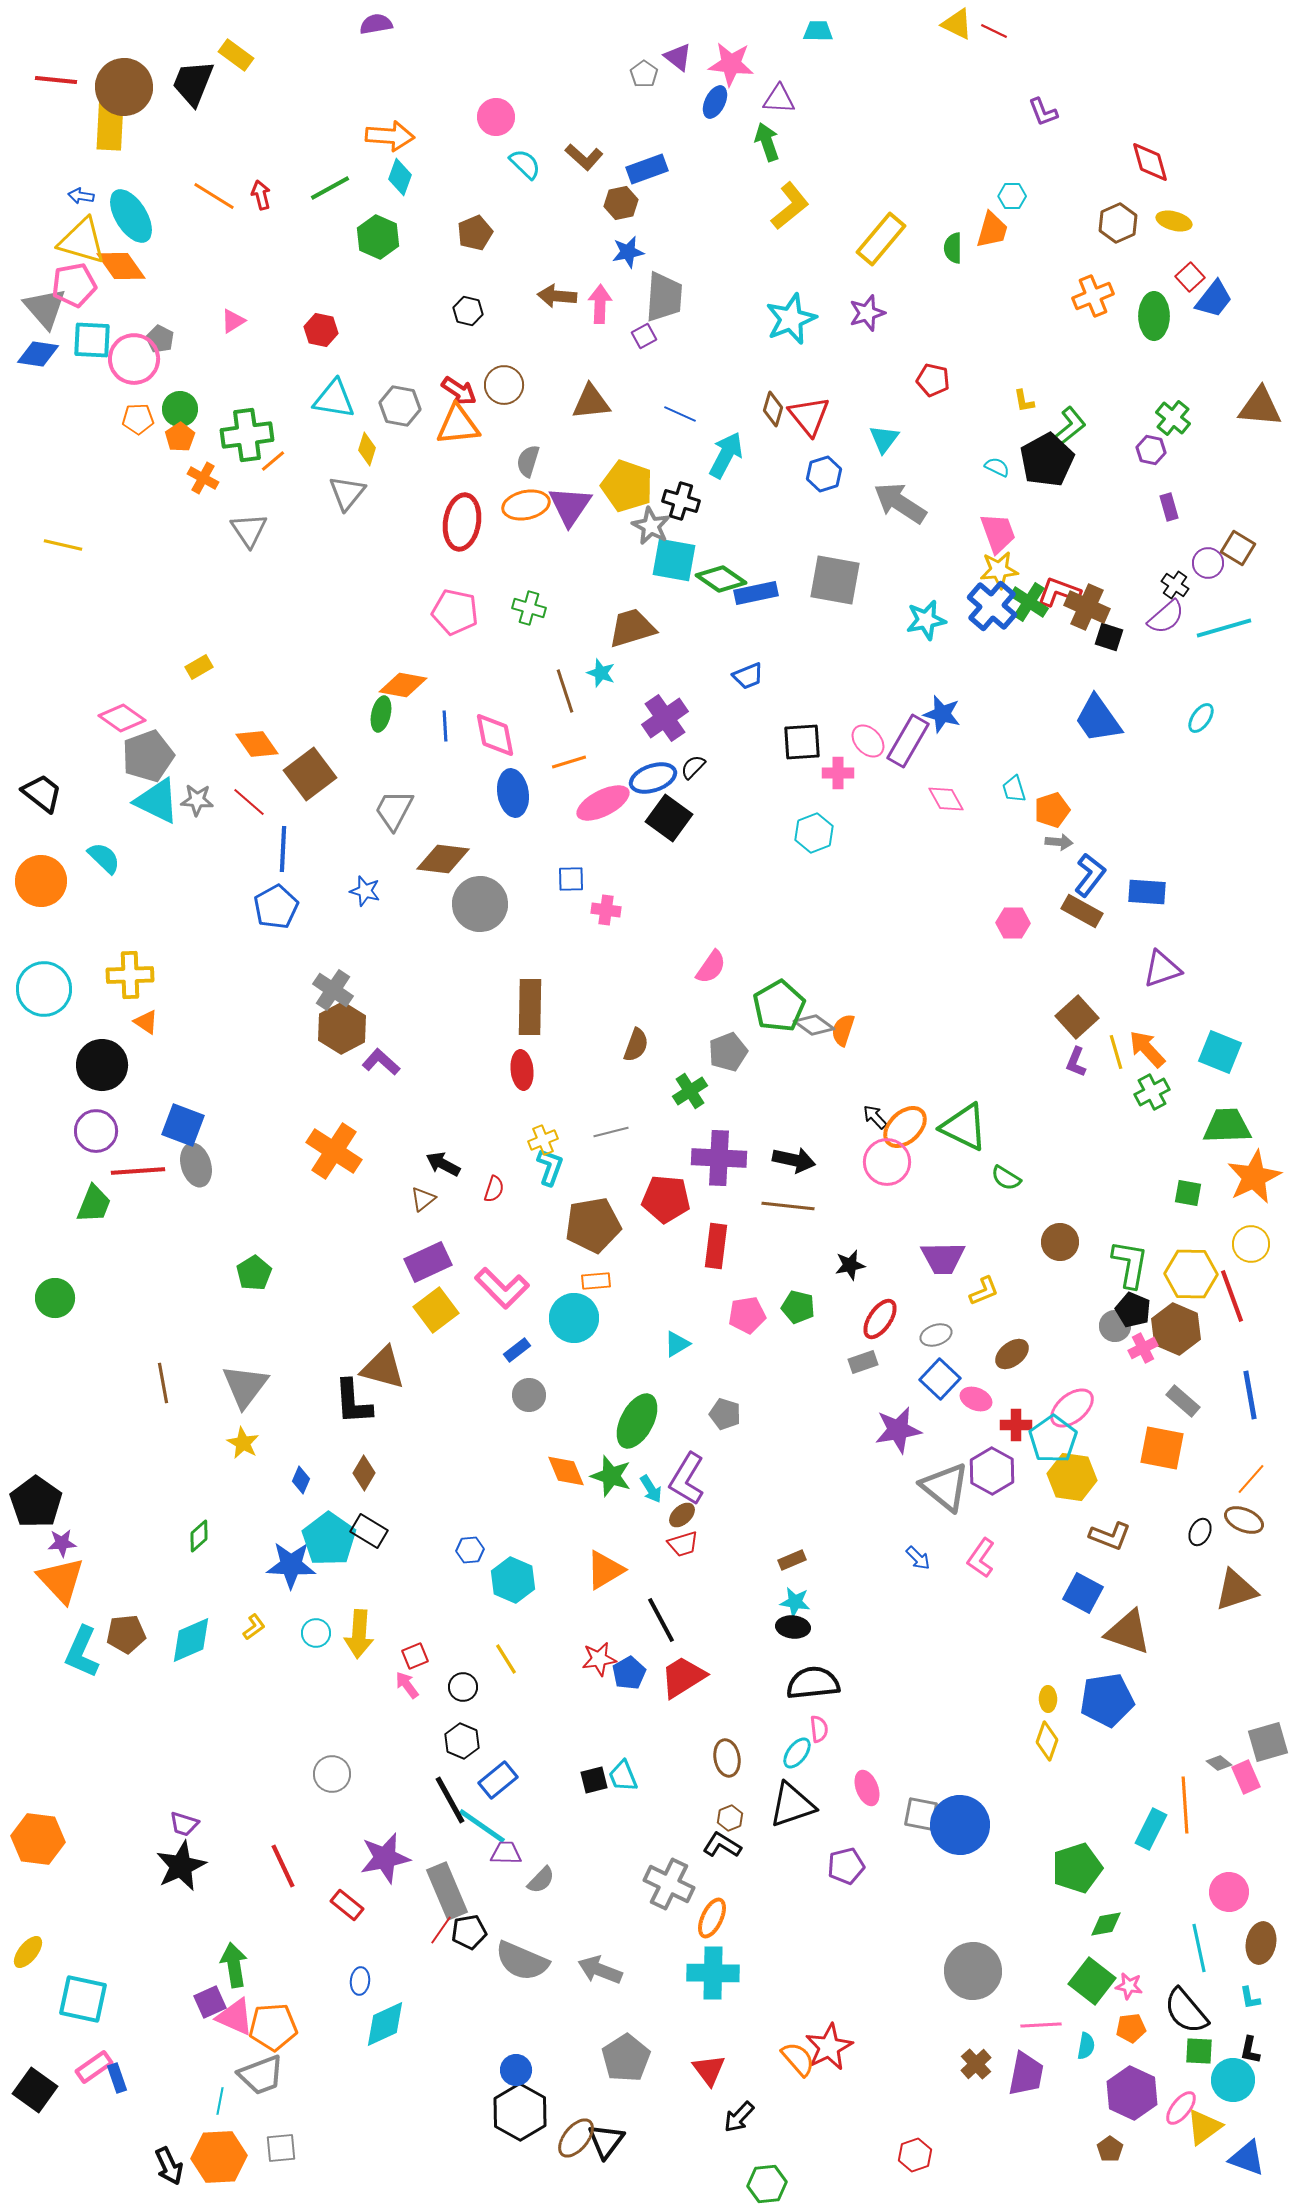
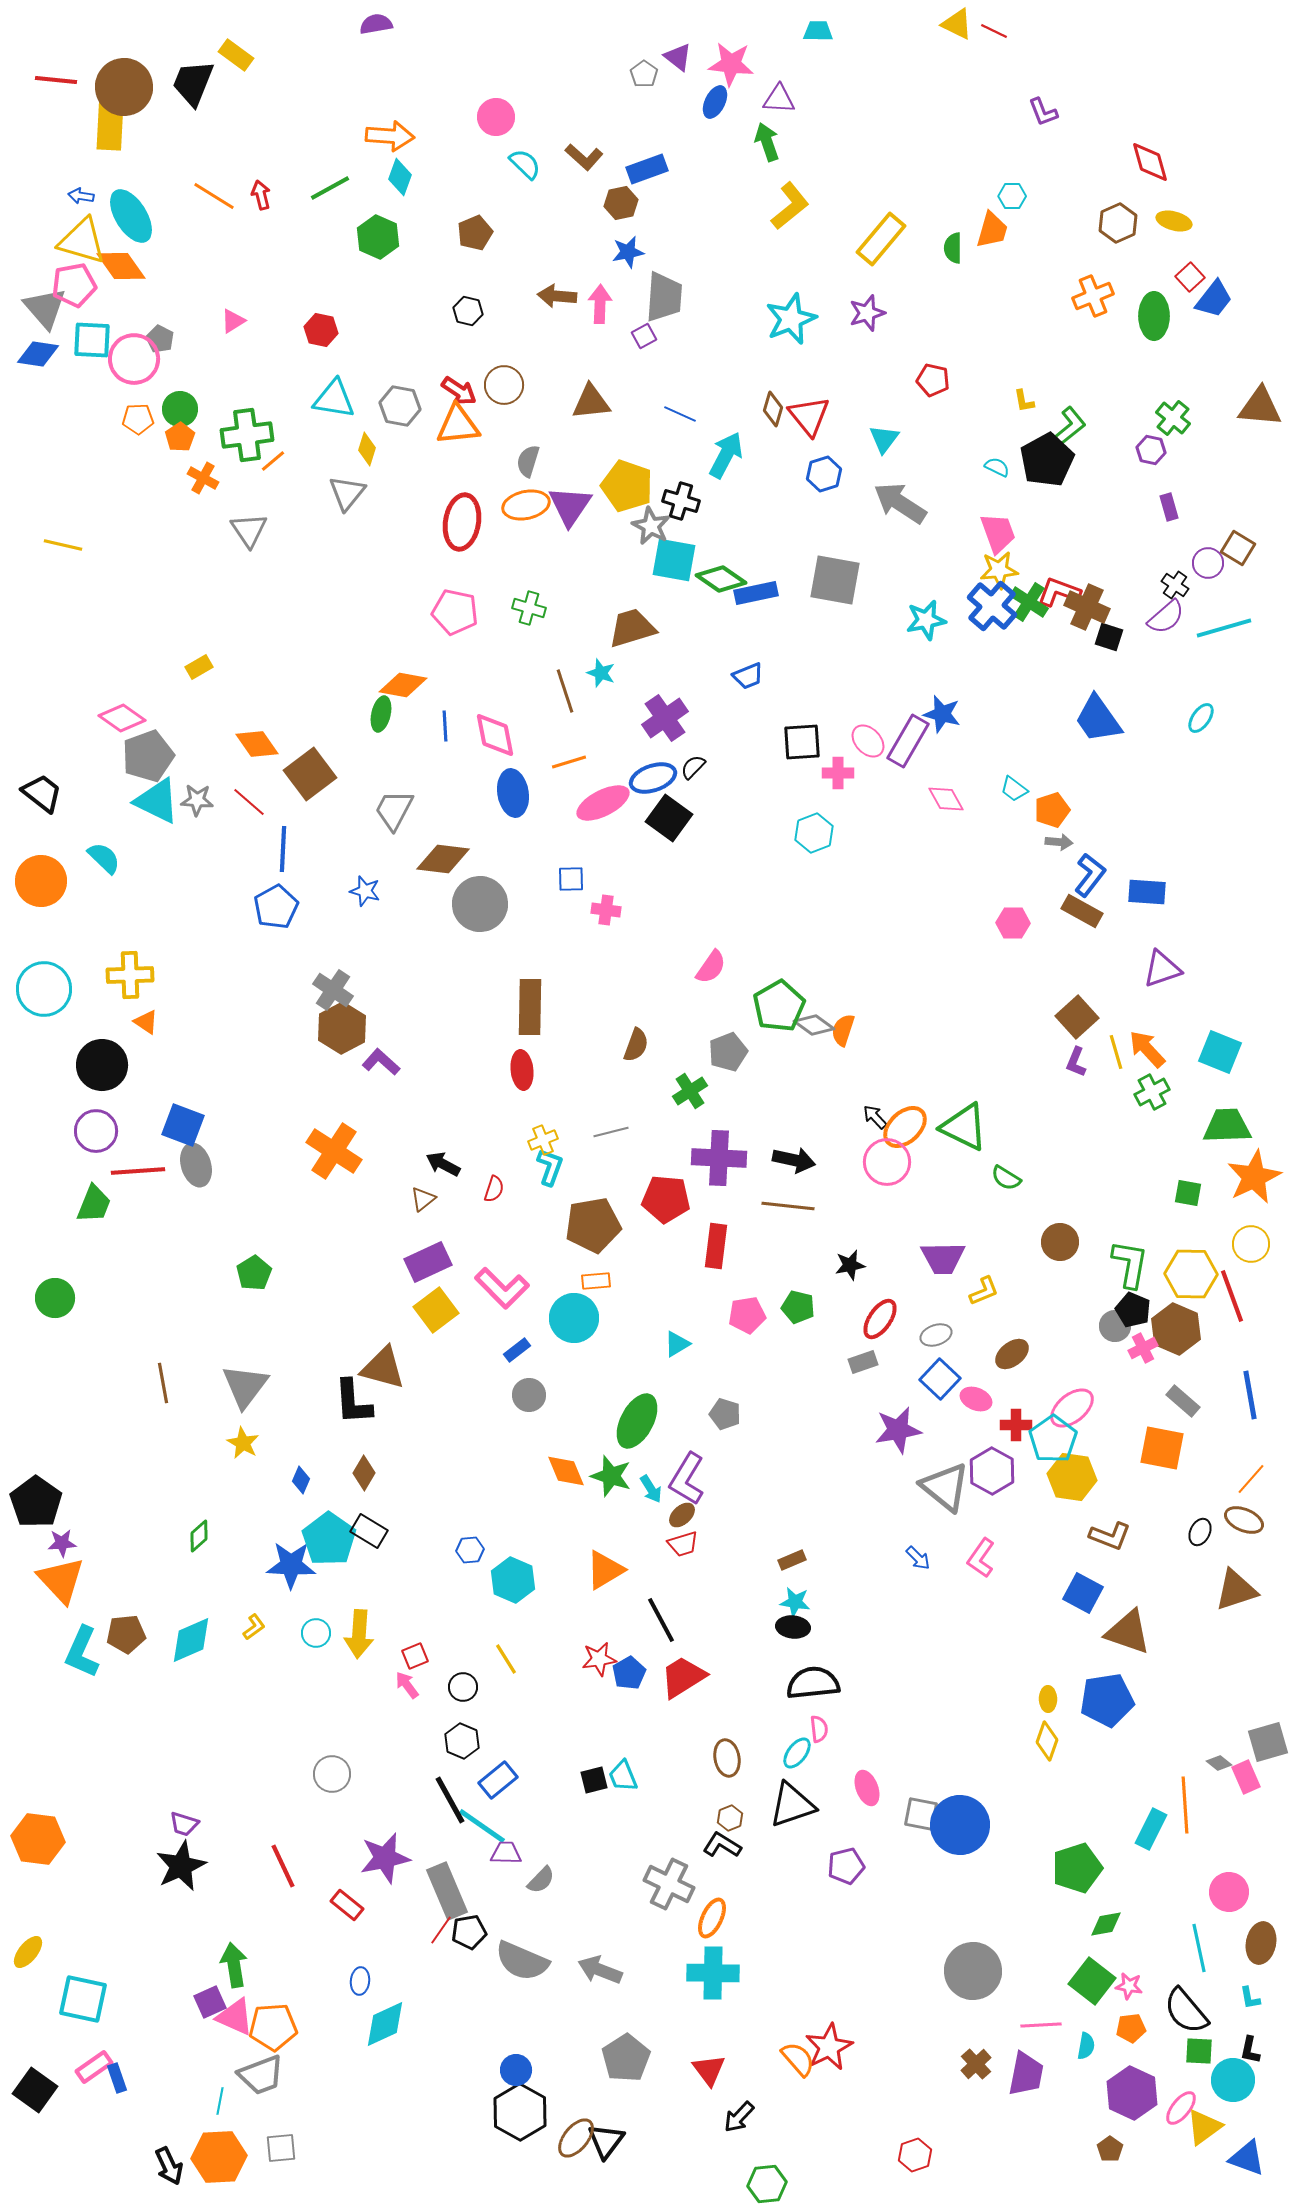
cyan trapezoid at (1014, 789): rotated 36 degrees counterclockwise
